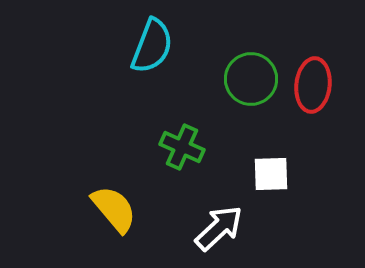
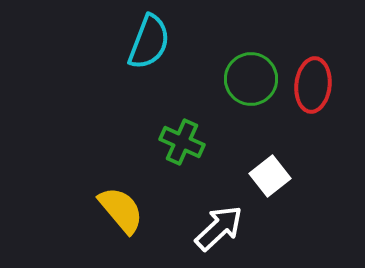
cyan semicircle: moved 3 px left, 4 px up
green cross: moved 5 px up
white square: moved 1 px left, 2 px down; rotated 36 degrees counterclockwise
yellow semicircle: moved 7 px right, 1 px down
